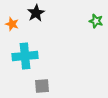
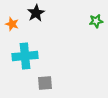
green star: rotated 24 degrees counterclockwise
gray square: moved 3 px right, 3 px up
